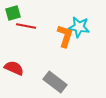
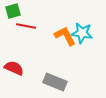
green square: moved 2 px up
cyan star: moved 3 px right, 6 px down
orange L-shape: rotated 45 degrees counterclockwise
gray rectangle: rotated 15 degrees counterclockwise
